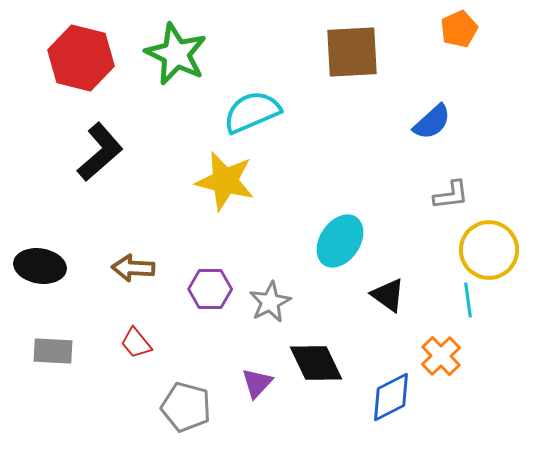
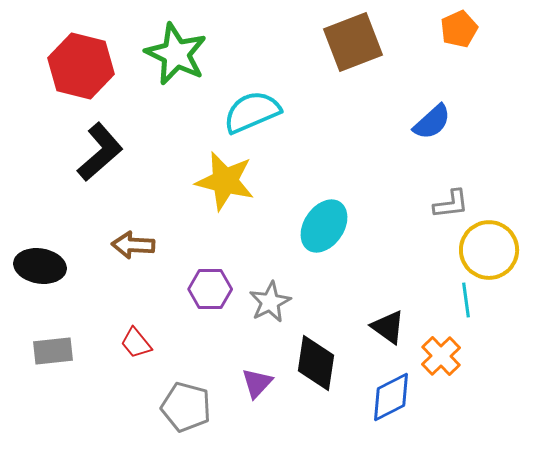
brown square: moved 1 px right, 10 px up; rotated 18 degrees counterclockwise
red hexagon: moved 8 px down
gray L-shape: moved 9 px down
cyan ellipse: moved 16 px left, 15 px up
brown arrow: moved 23 px up
black triangle: moved 32 px down
cyan line: moved 2 px left
gray rectangle: rotated 9 degrees counterclockwise
black diamond: rotated 34 degrees clockwise
